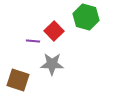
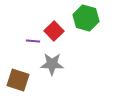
green hexagon: moved 1 px down
